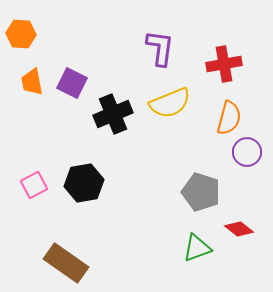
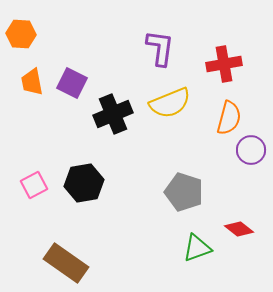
purple circle: moved 4 px right, 2 px up
gray pentagon: moved 17 px left
